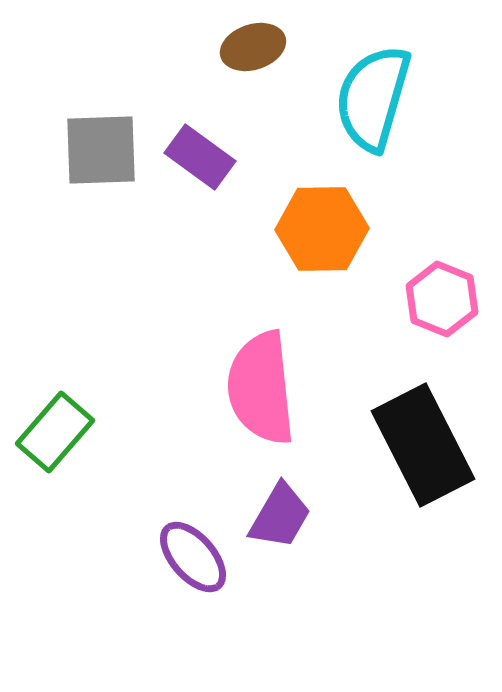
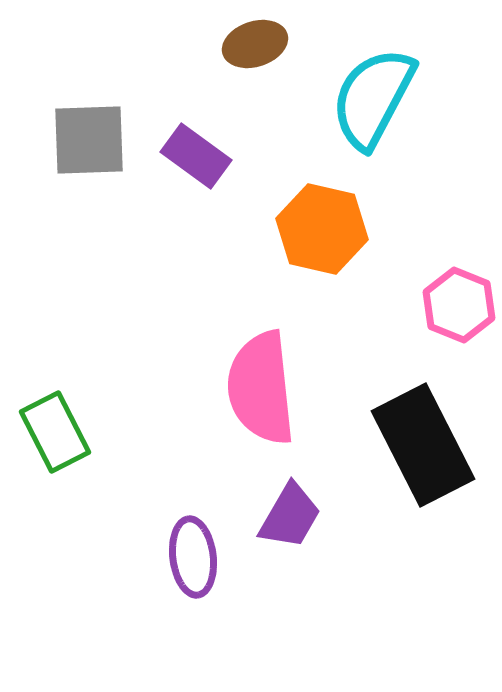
brown ellipse: moved 2 px right, 3 px up
cyan semicircle: rotated 12 degrees clockwise
gray square: moved 12 px left, 10 px up
purple rectangle: moved 4 px left, 1 px up
orange hexagon: rotated 14 degrees clockwise
pink hexagon: moved 17 px right, 6 px down
green rectangle: rotated 68 degrees counterclockwise
purple trapezoid: moved 10 px right
purple ellipse: rotated 34 degrees clockwise
